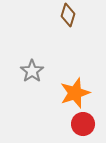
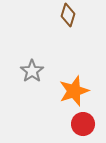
orange star: moved 1 px left, 2 px up
